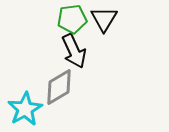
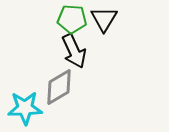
green pentagon: rotated 12 degrees clockwise
cyan star: moved 1 px up; rotated 28 degrees clockwise
